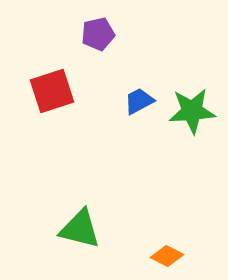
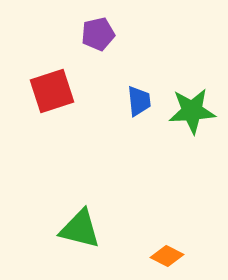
blue trapezoid: rotated 112 degrees clockwise
